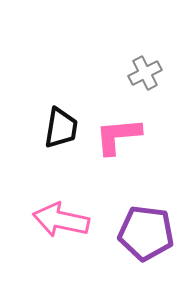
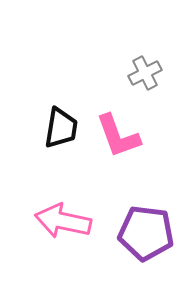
pink L-shape: rotated 105 degrees counterclockwise
pink arrow: moved 2 px right, 1 px down
